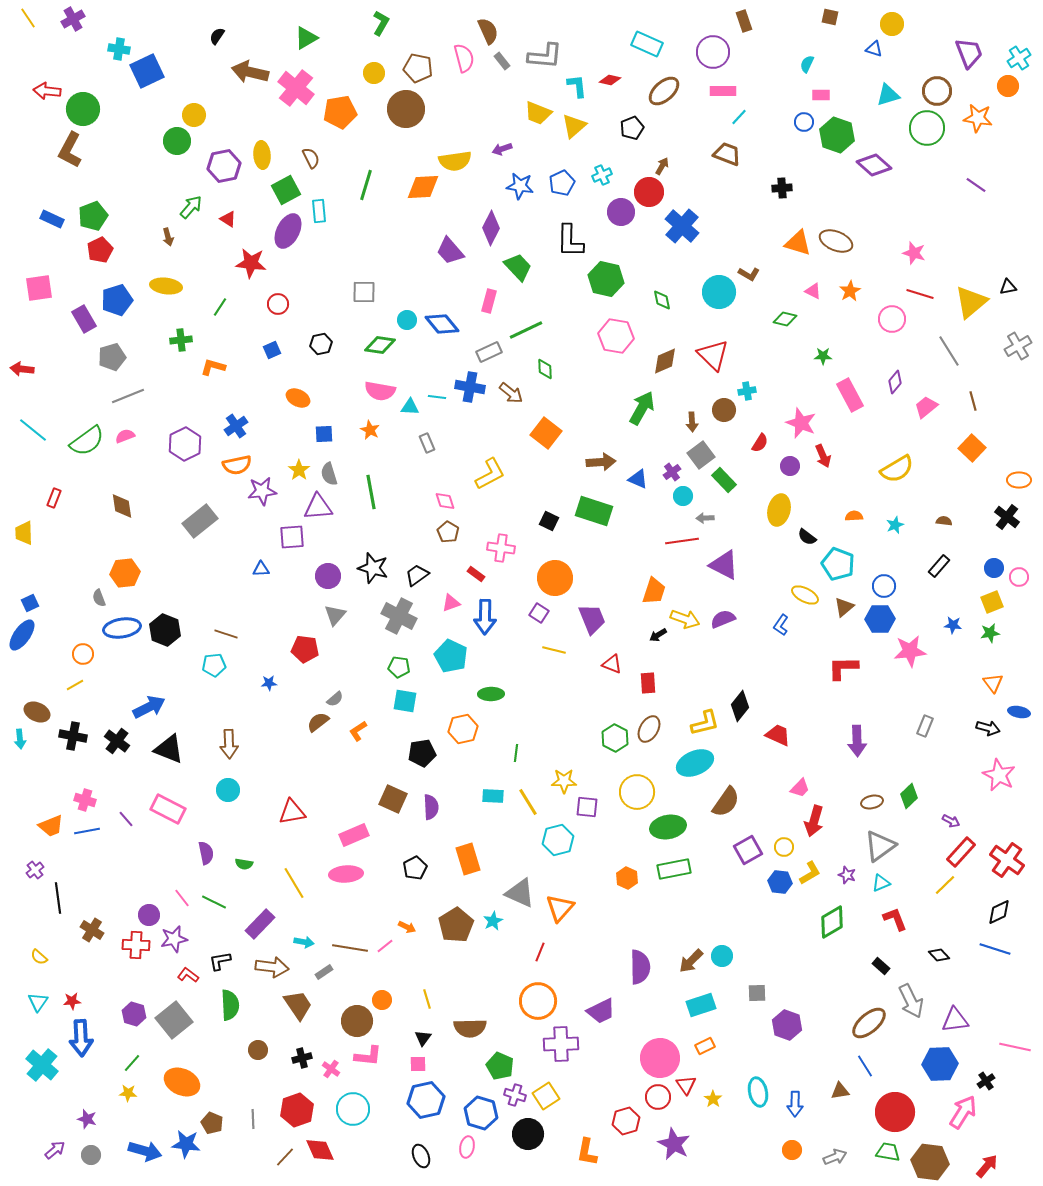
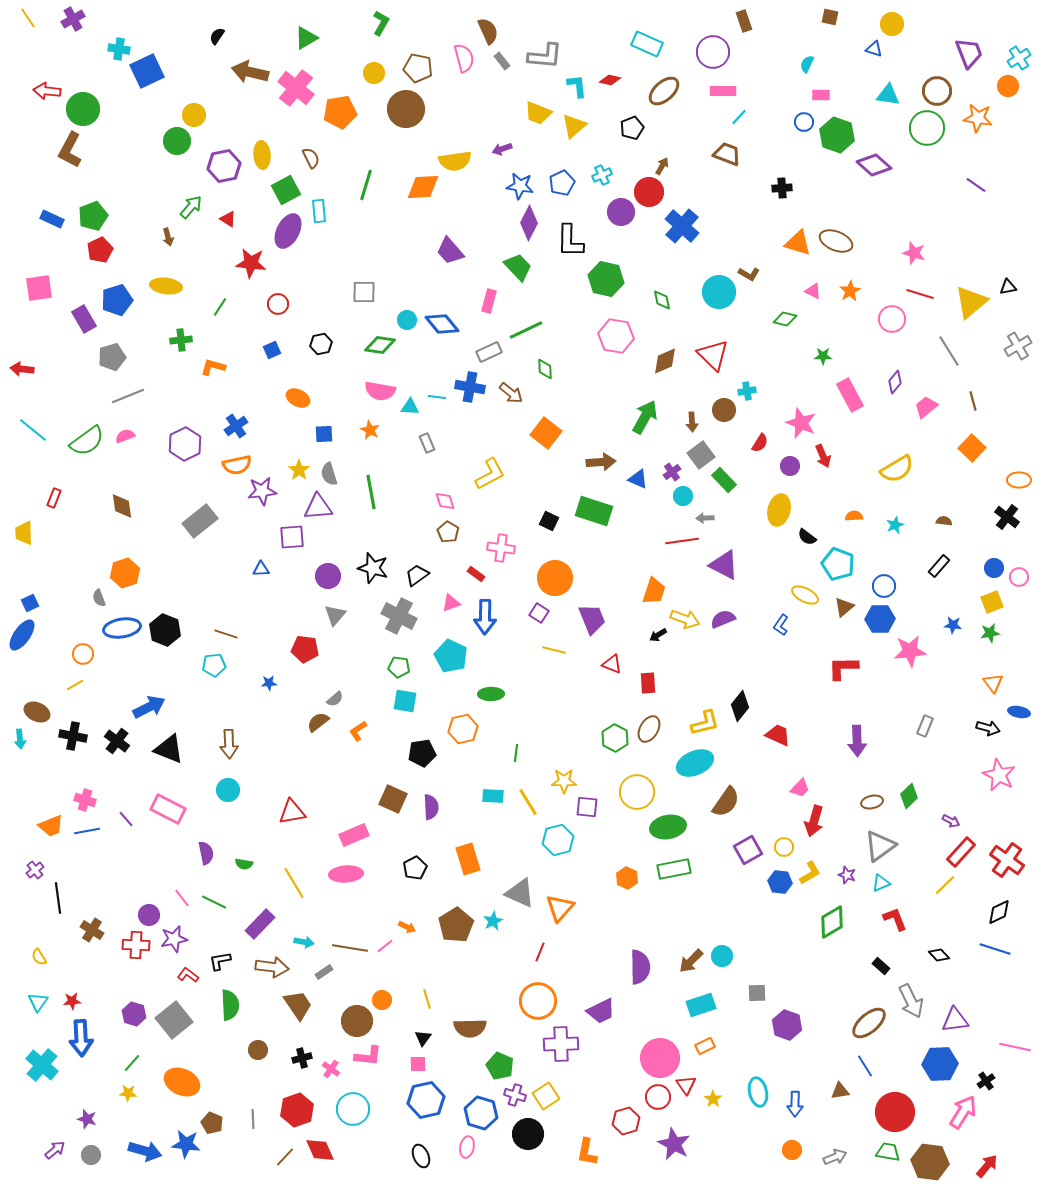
cyan triangle at (888, 95): rotated 25 degrees clockwise
purple diamond at (491, 228): moved 38 px right, 5 px up
green arrow at (642, 408): moved 3 px right, 9 px down
orange hexagon at (125, 573): rotated 12 degrees counterclockwise
yellow semicircle at (39, 957): rotated 18 degrees clockwise
